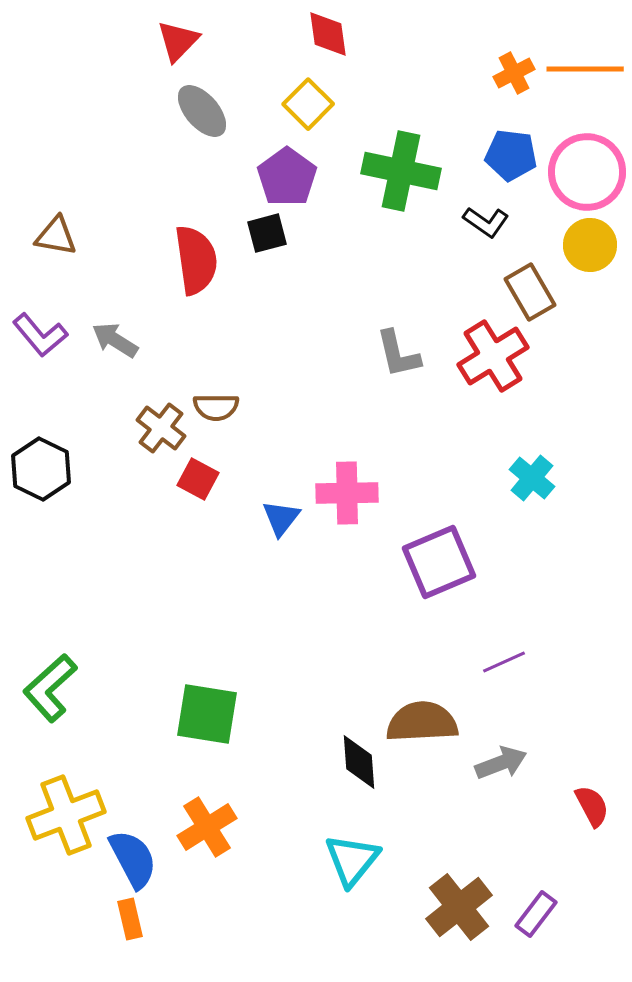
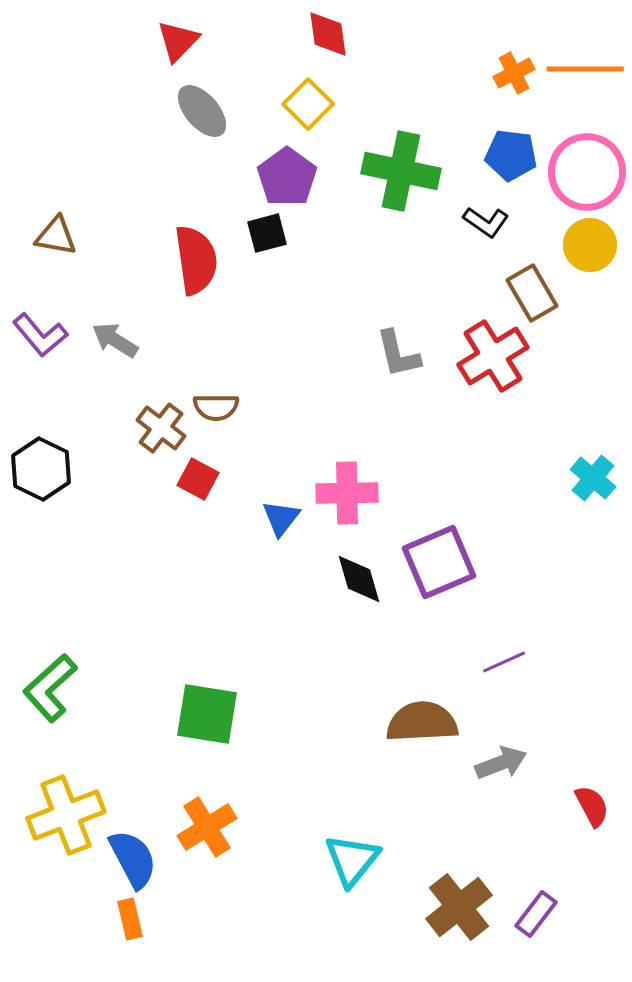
brown rectangle at (530, 292): moved 2 px right, 1 px down
cyan cross at (532, 478): moved 61 px right
black diamond at (359, 762): moved 183 px up; rotated 12 degrees counterclockwise
